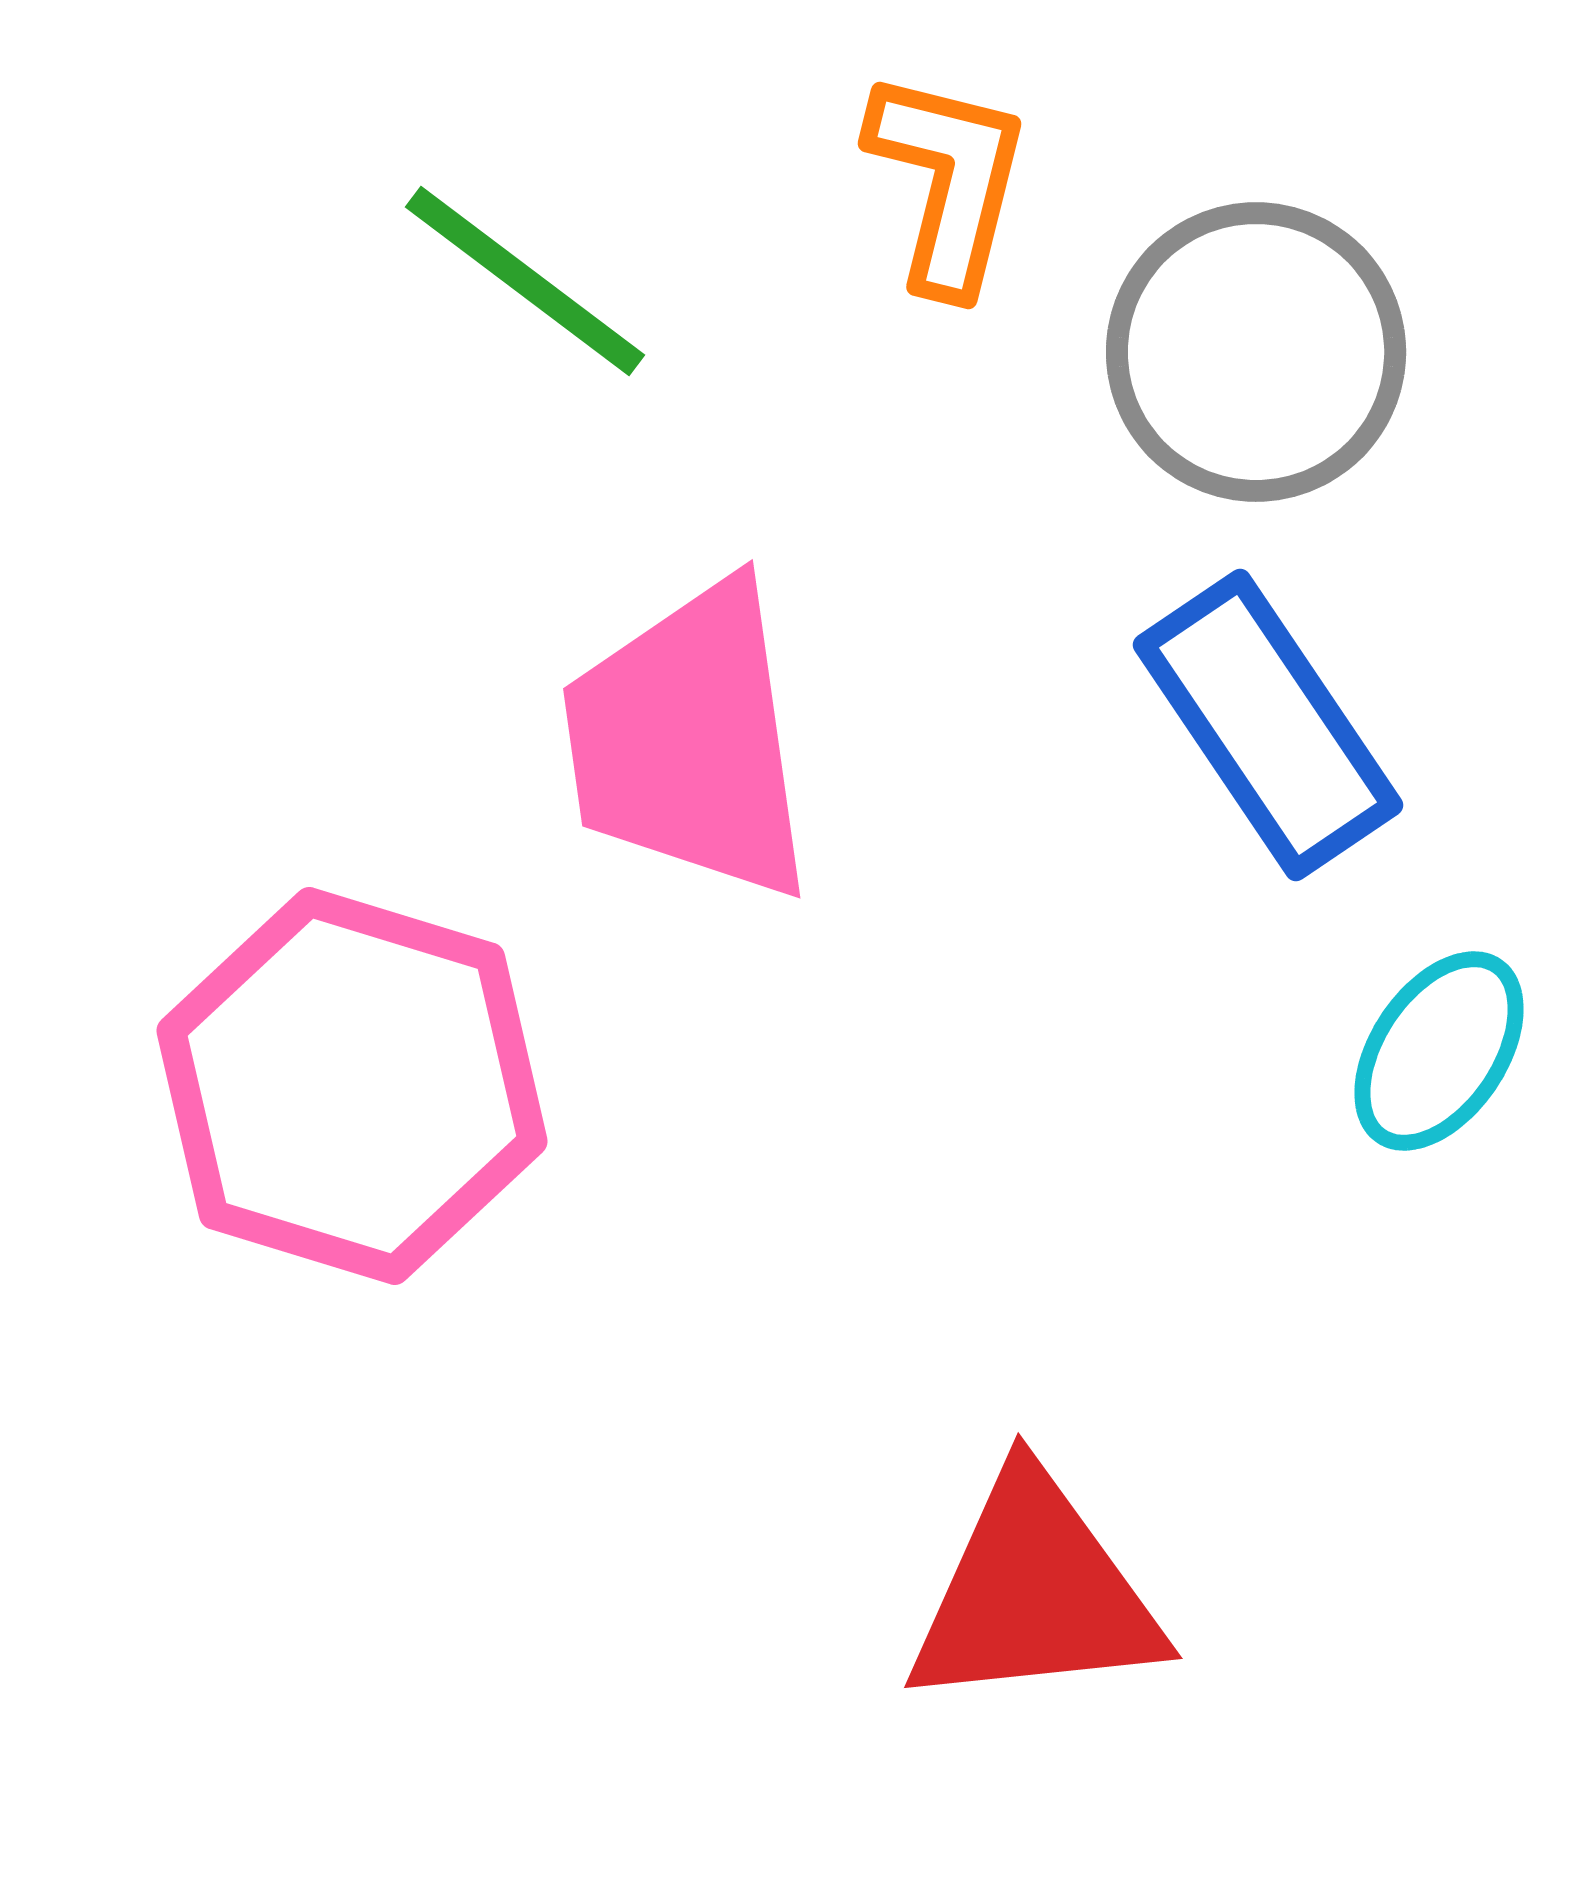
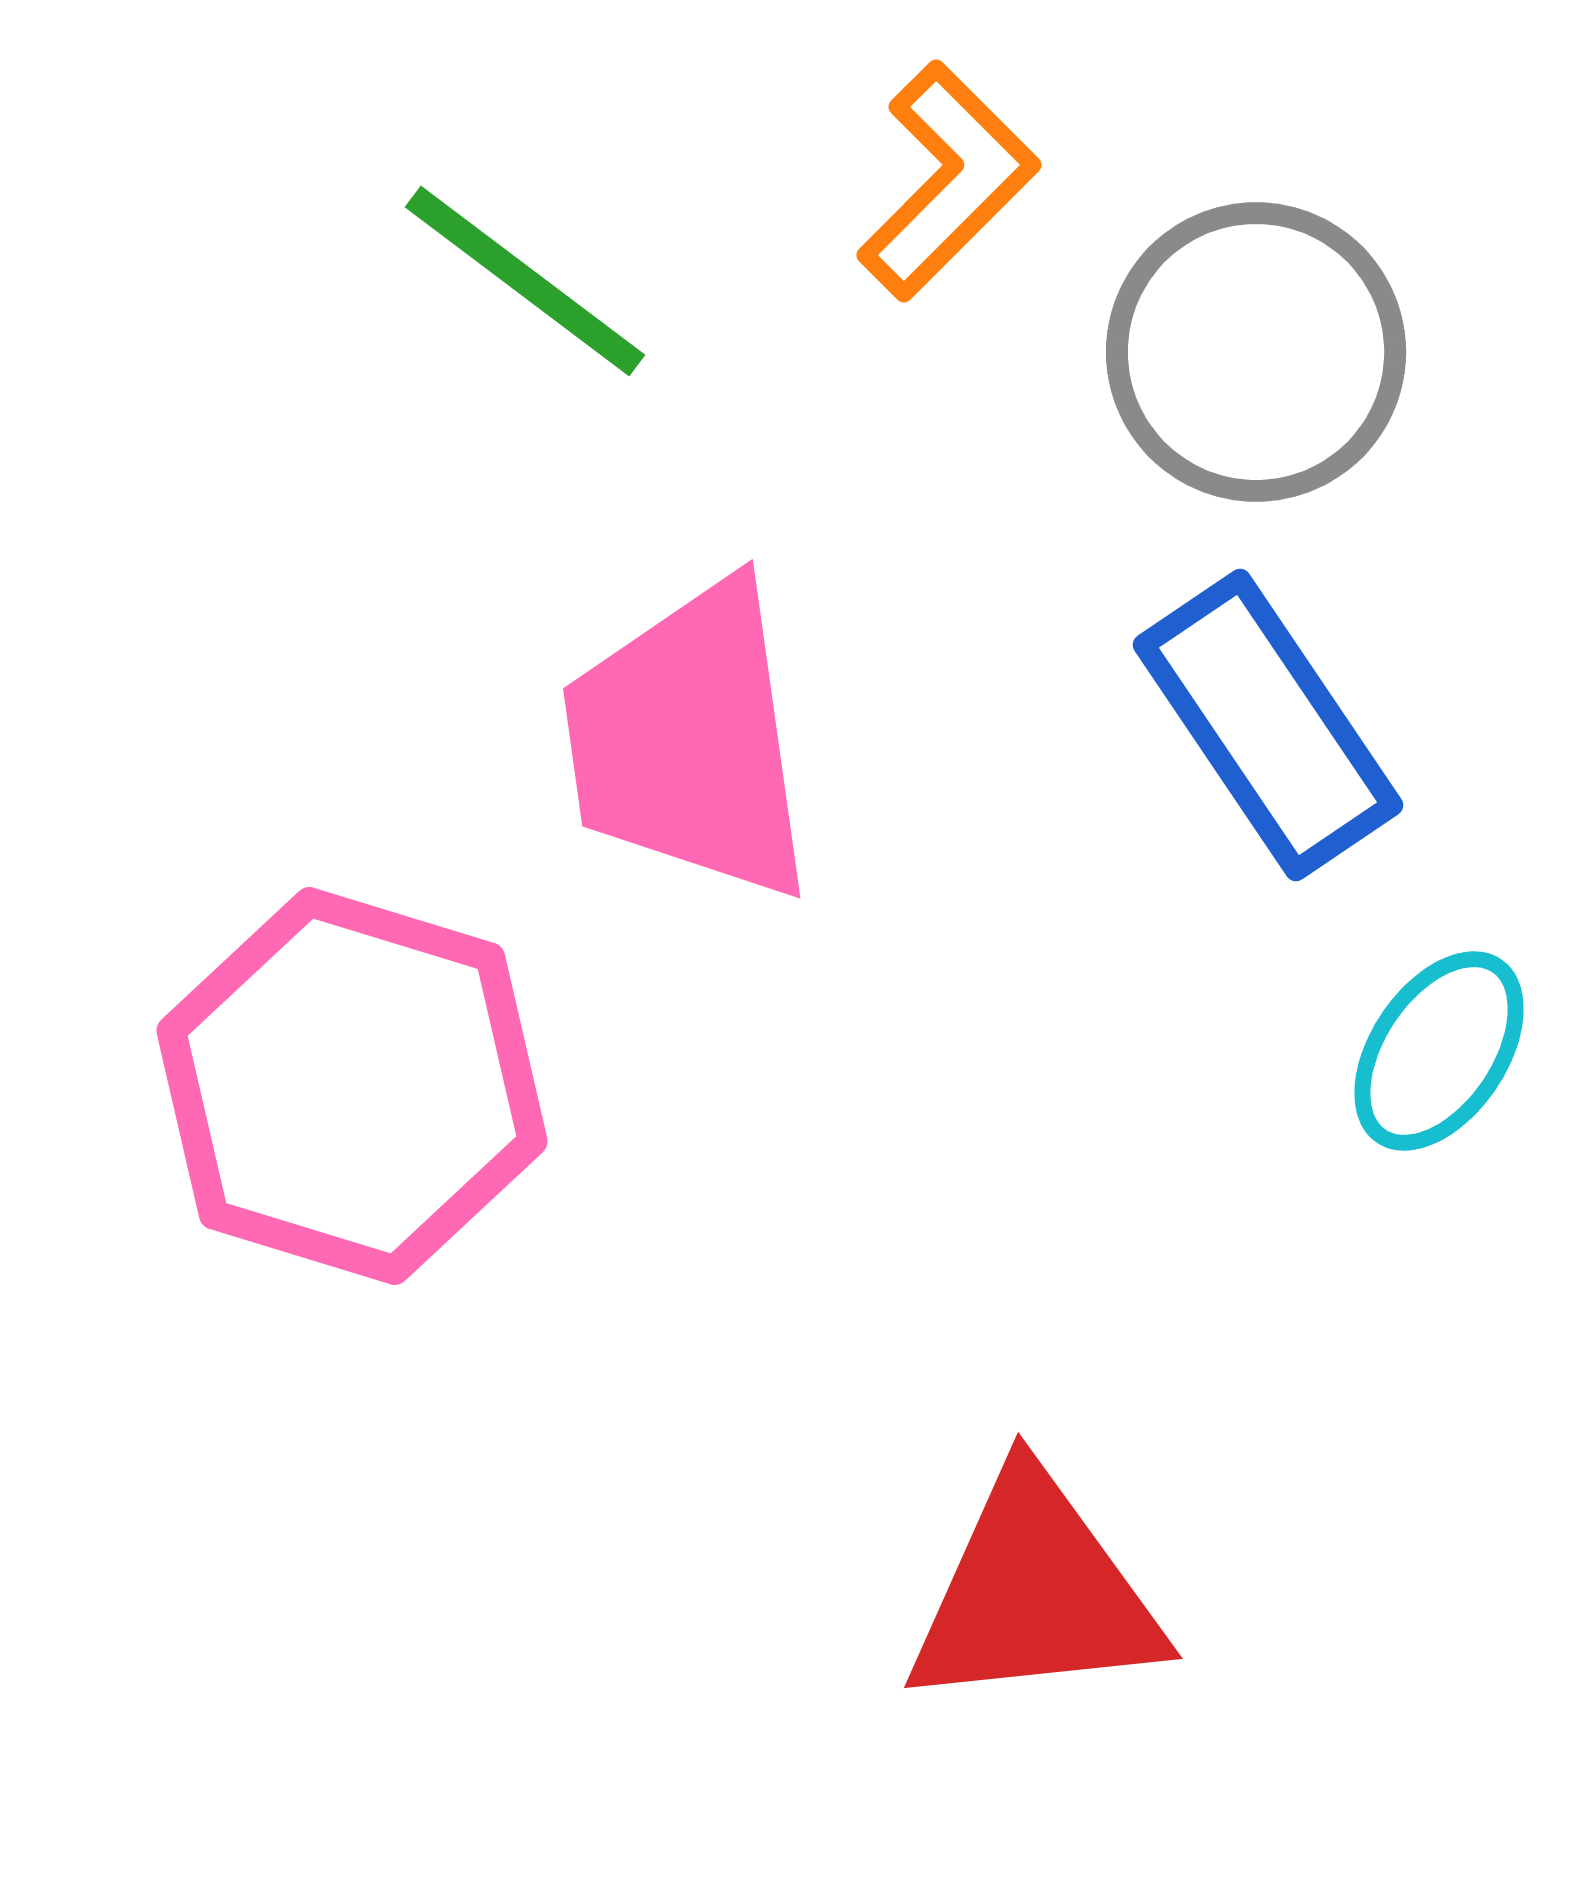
orange L-shape: rotated 31 degrees clockwise
